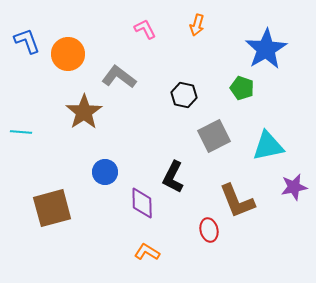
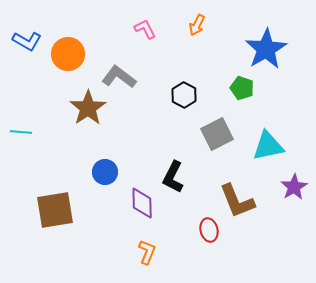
orange arrow: rotated 10 degrees clockwise
blue L-shape: rotated 140 degrees clockwise
black hexagon: rotated 15 degrees clockwise
brown star: moved 4 px right, 4 px up
gray square: moved 3 px right, 2 px up
purple star: rotated 20 degrees counterclockwise
brown square: moved 3 px right, 2 px down; rotated 6 degrees clockwise
orange L-shape: rotated 80 degrees clockwise
